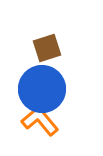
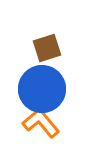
orange L-shape: moved 1 px right, 2 px down
